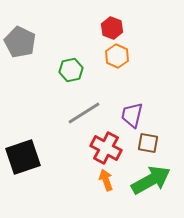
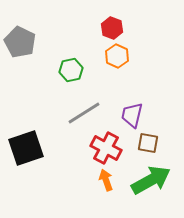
black square: moved 3 px right, 9 px up
